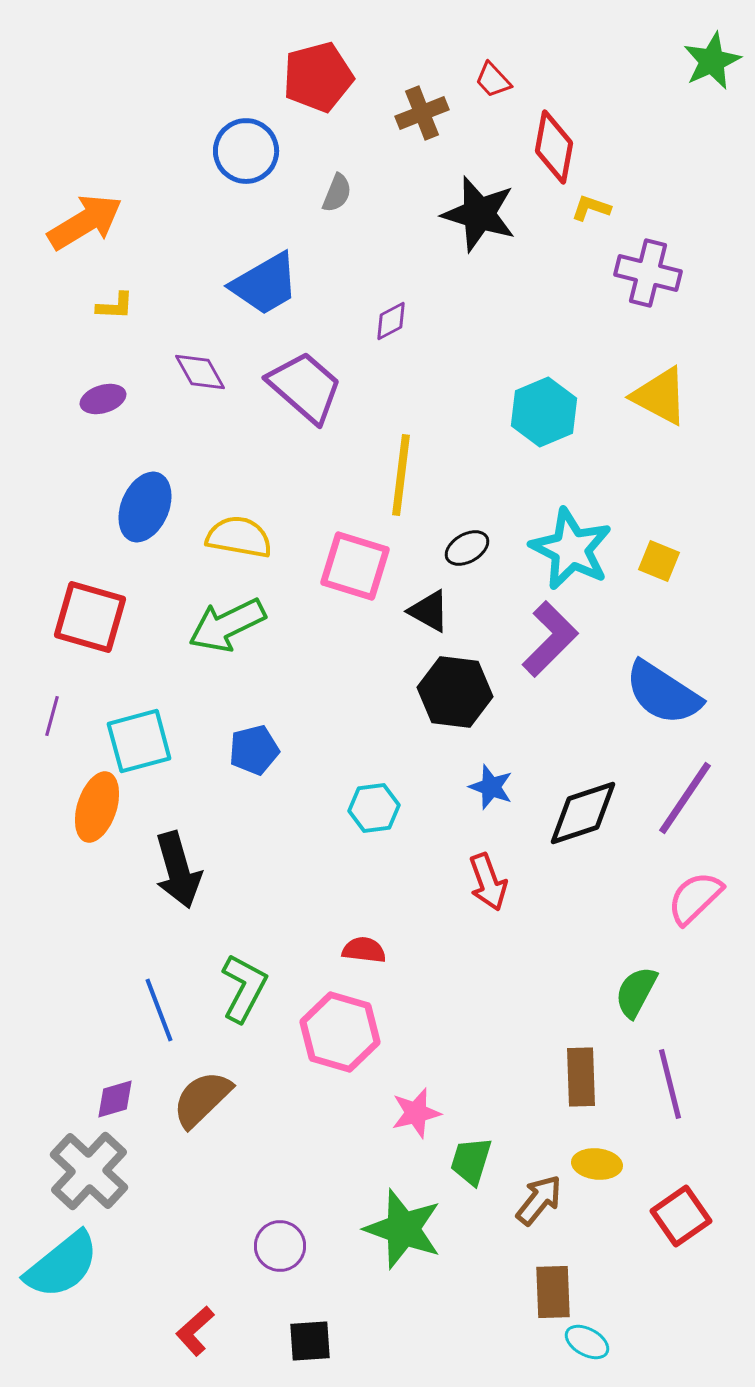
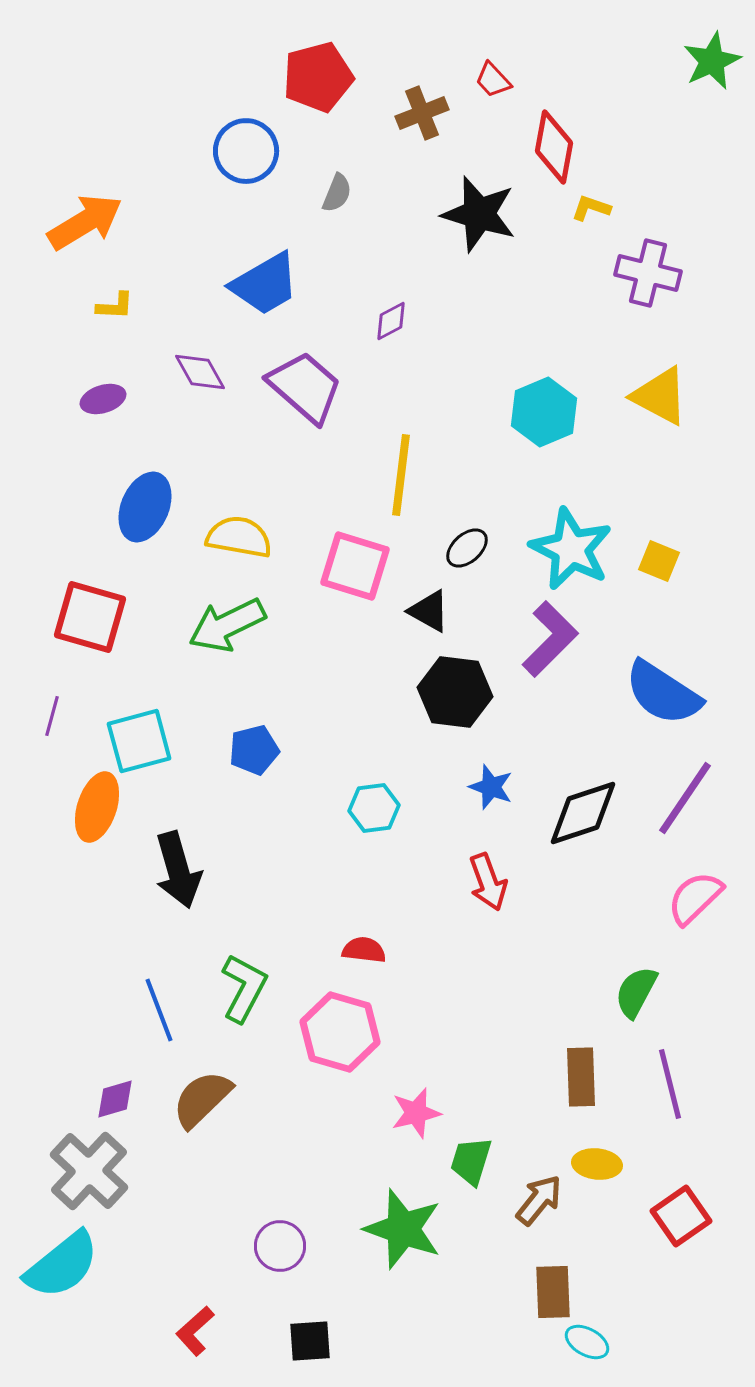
black ellipse at (467, 548): rotated 12 degrees counterclockwise
